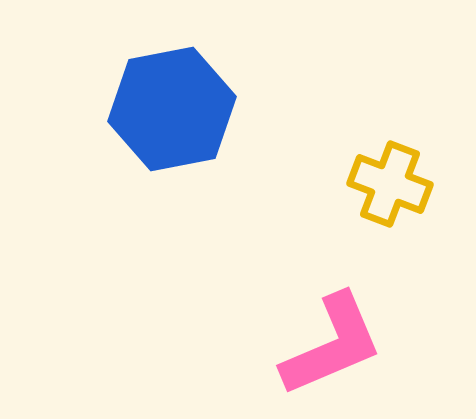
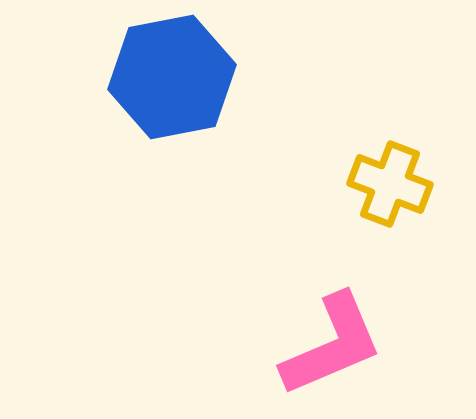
blue hexagon: moved 32 px up
